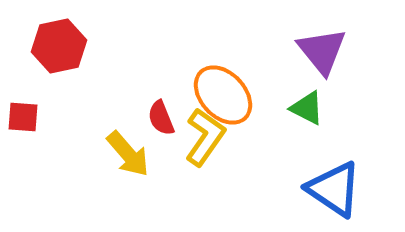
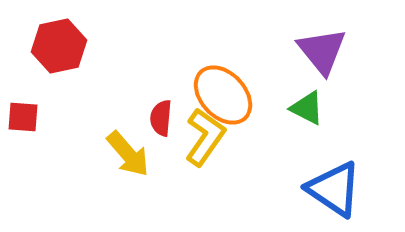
red semicircle: rotated 27 degrees clockwise
